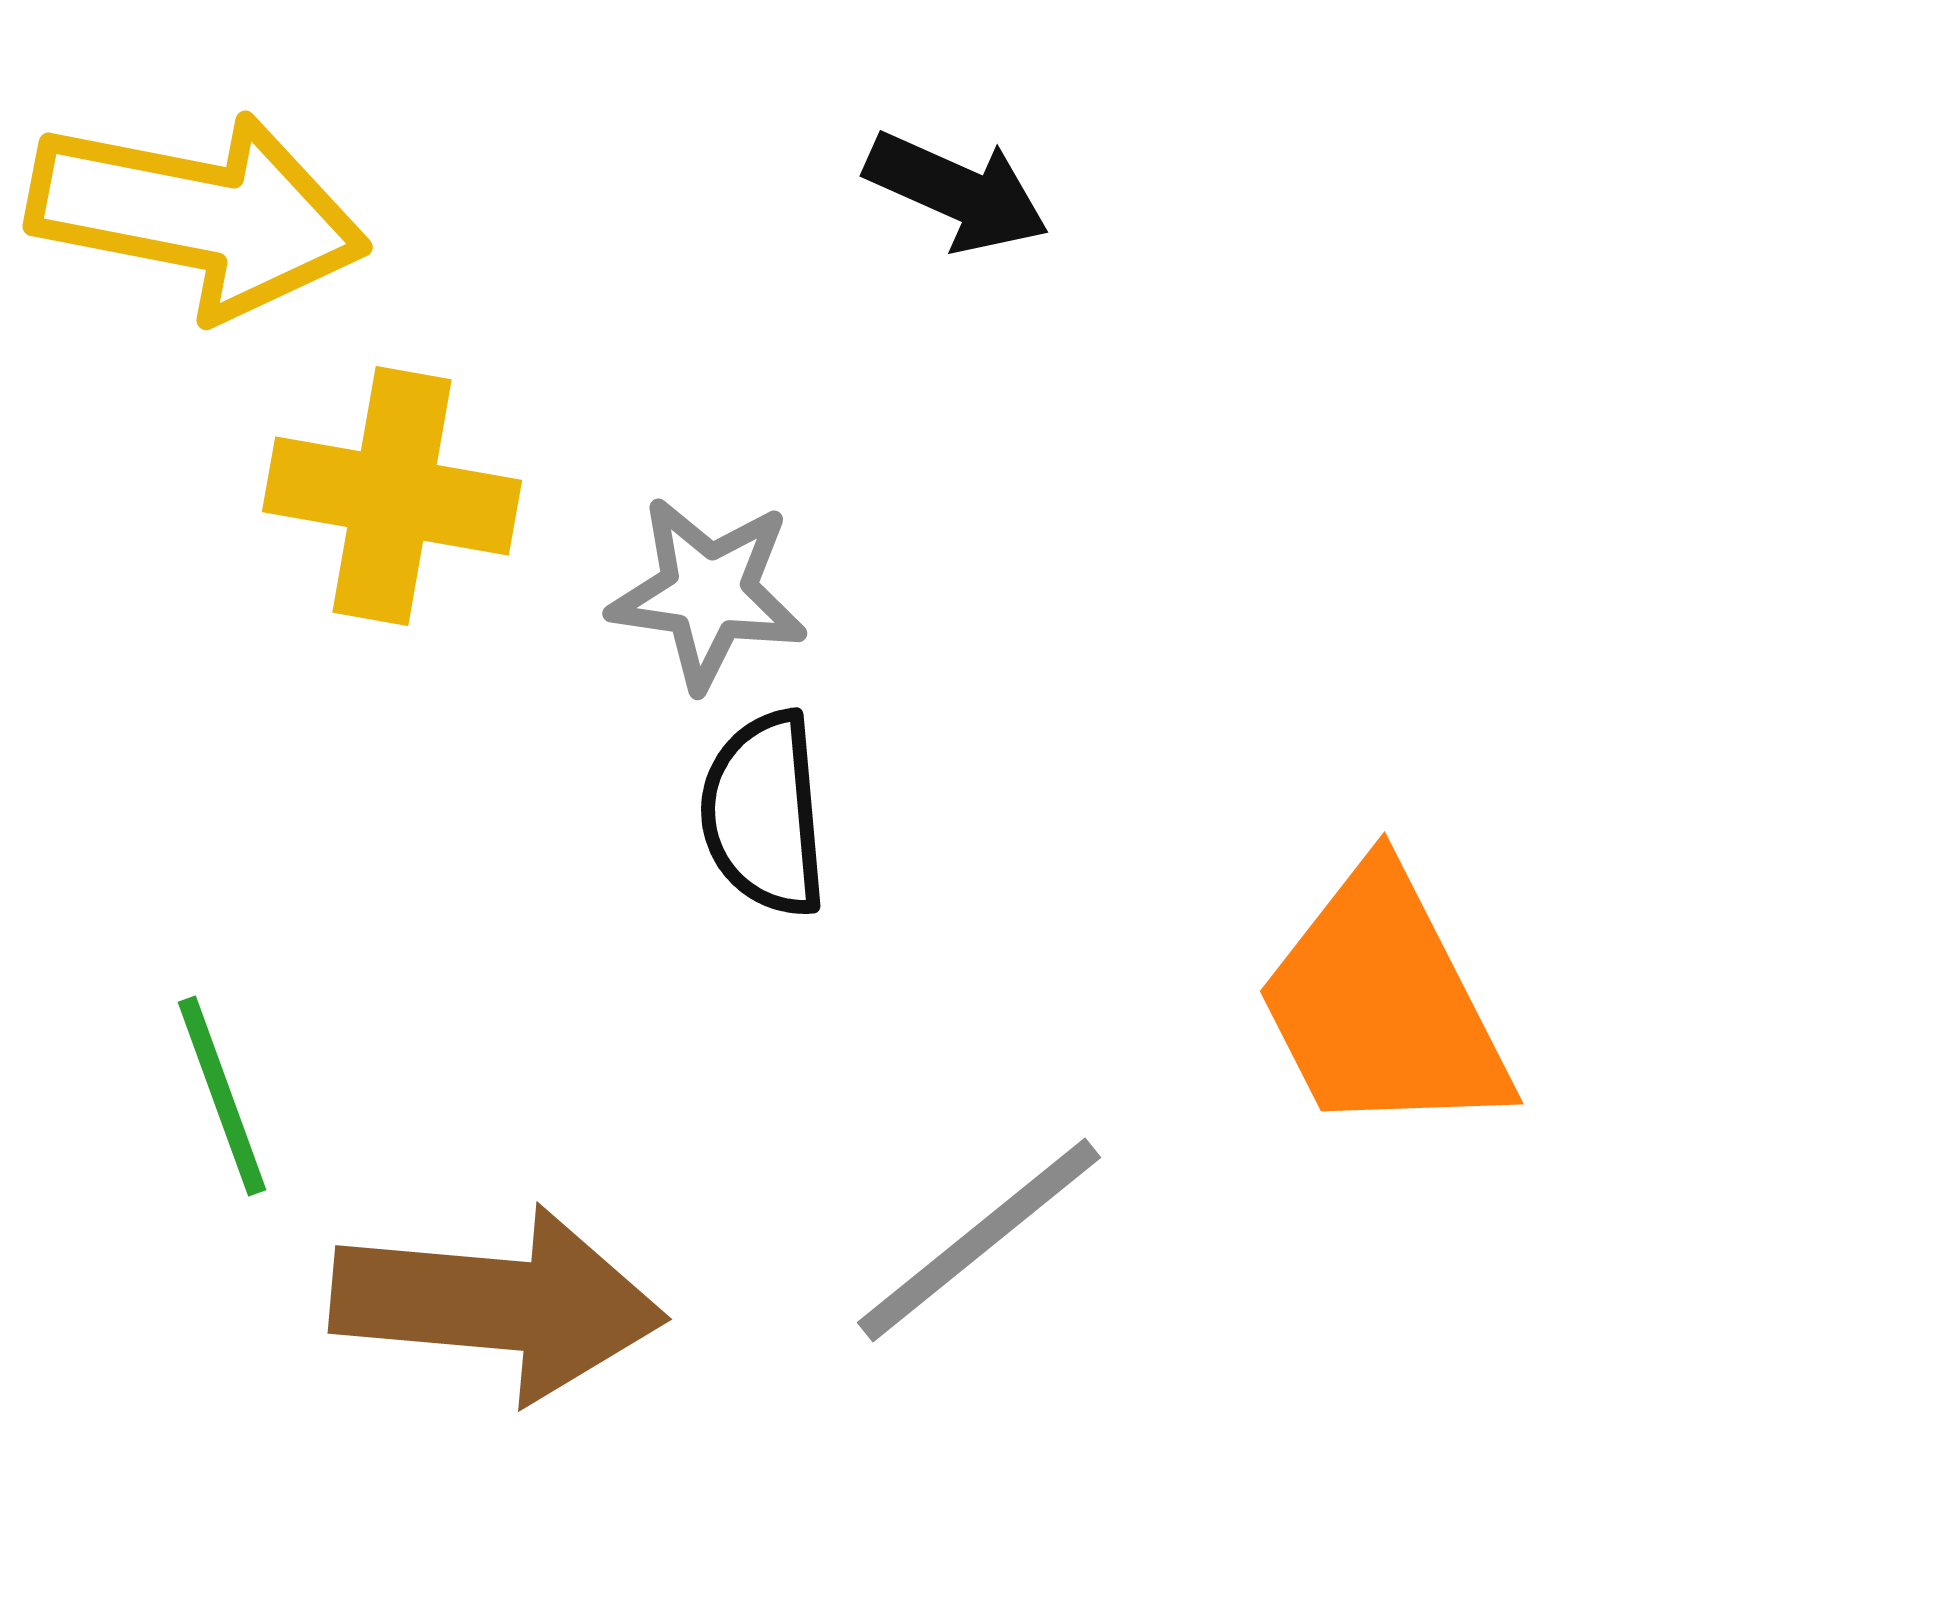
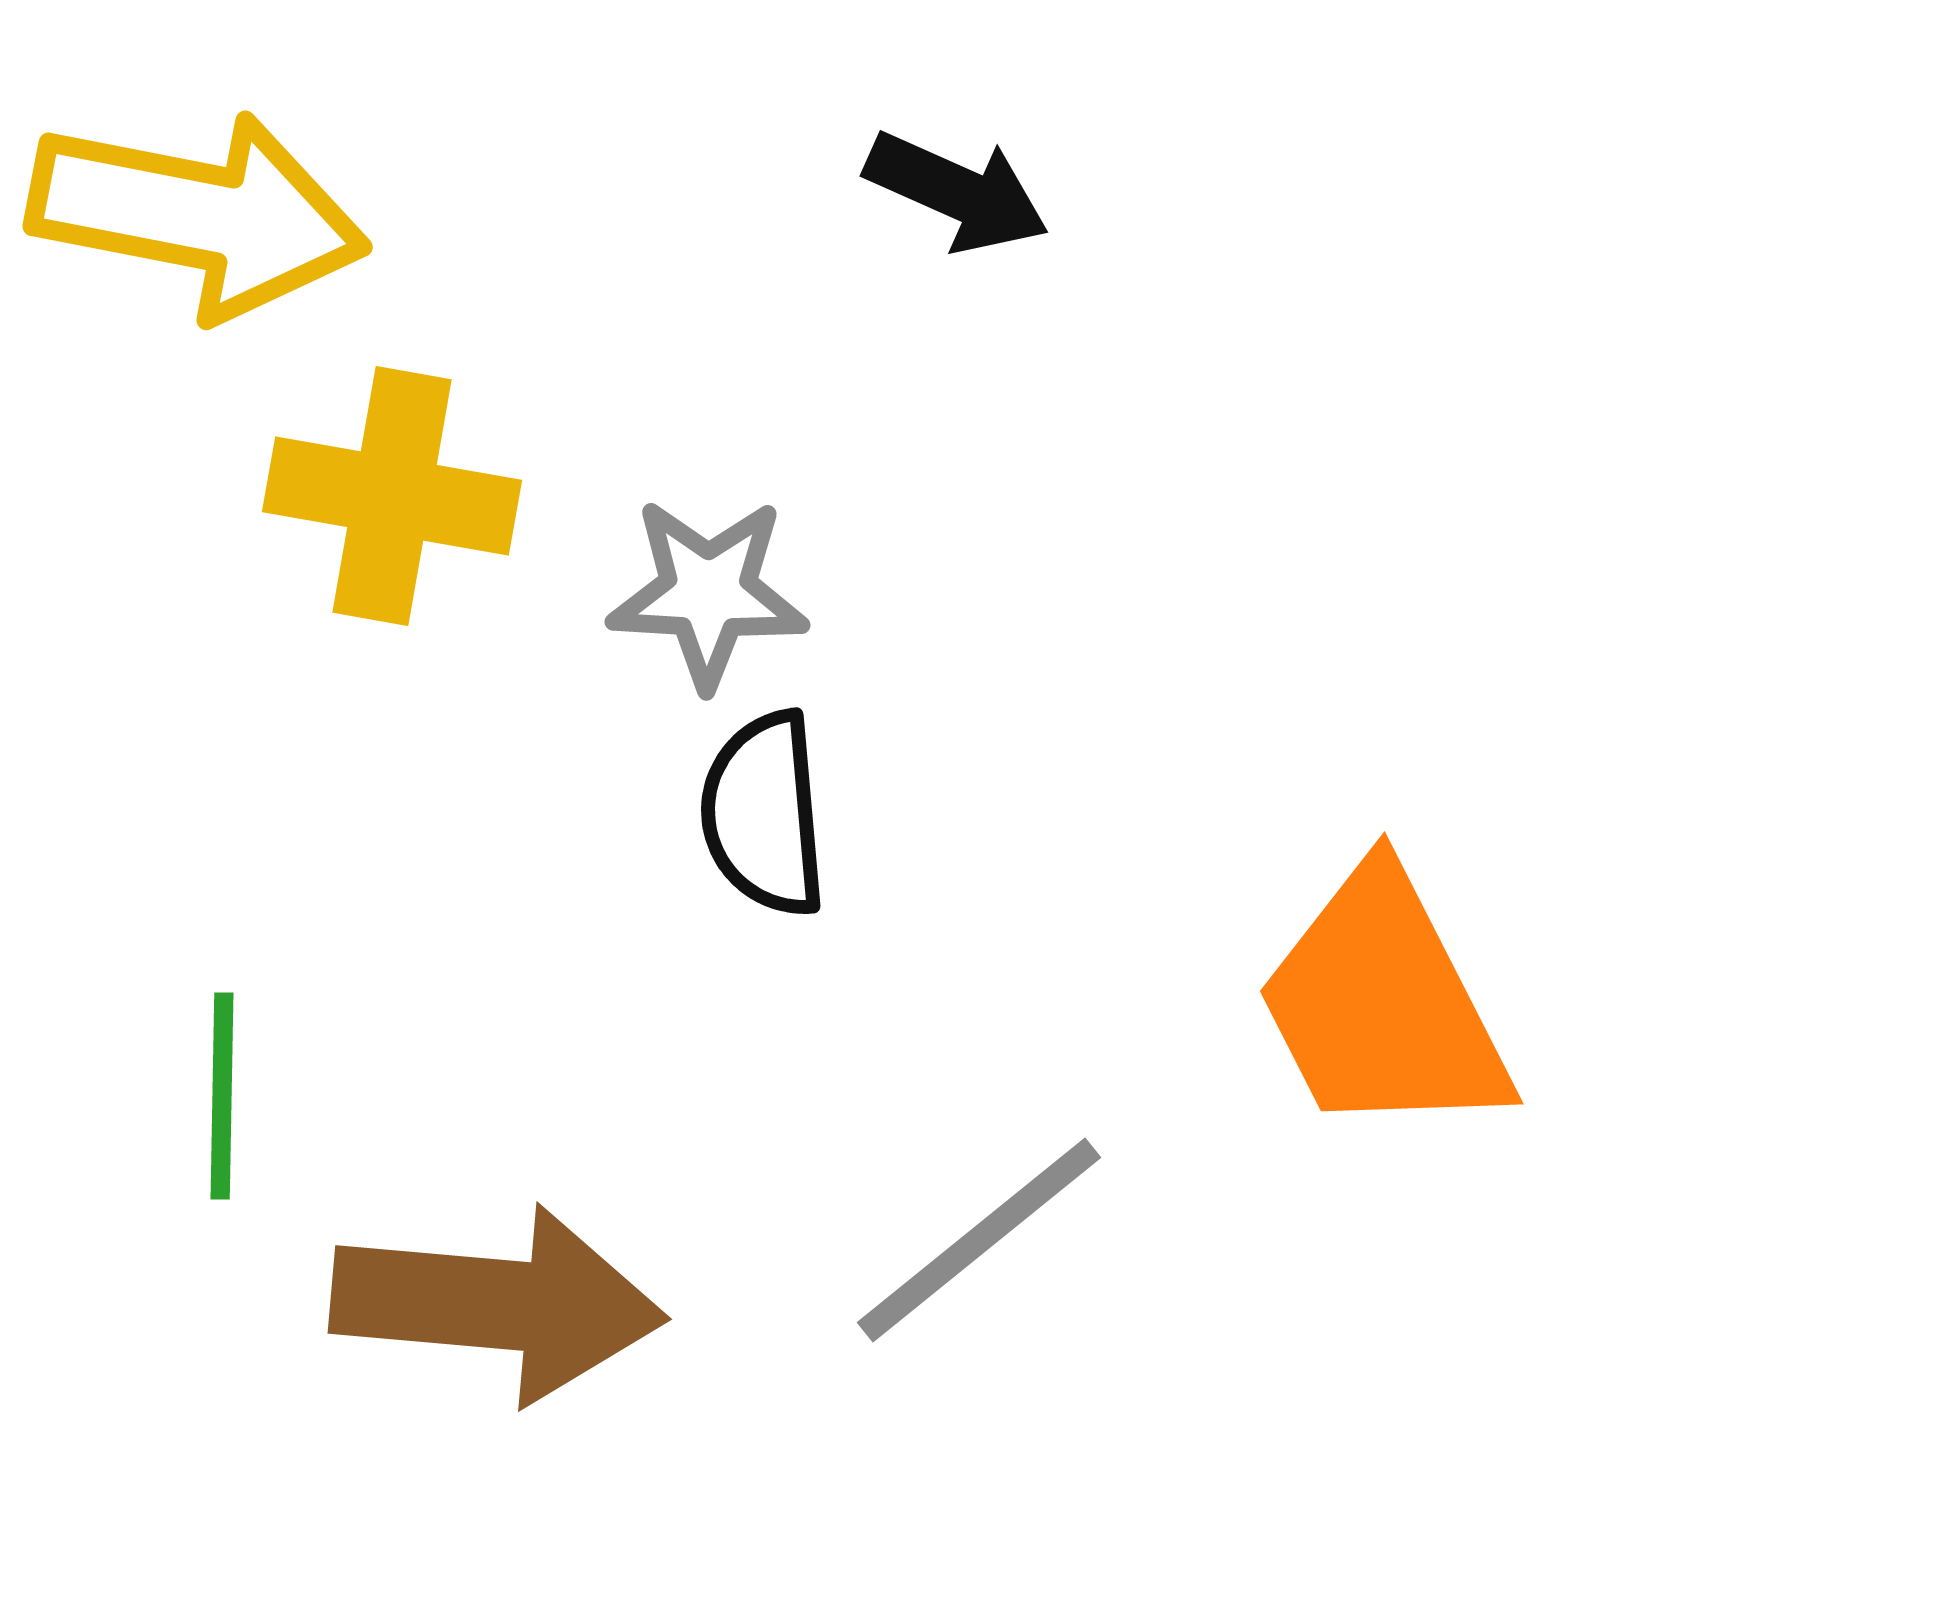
gray star: rotated 5 degrees counterclockwise
green line: rotated 21 degrees clockwise
